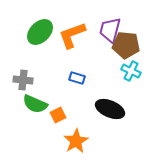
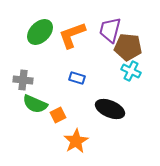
brown pentagon: moved 2 px right, 2 px down
